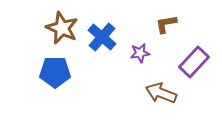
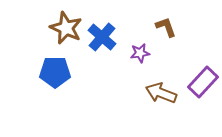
brown L-shape: moved 3 px down; rotated 80 degrees clockwise
brown star: moved 4 px right
purple rectangle: moved 9 px right, 20 px down
